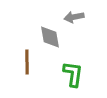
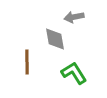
gray diamond: moved 5 px right, 2 px down
green L-shape: moved 1 px right, 1 px up; rotated 40 degrees counterclockwise
